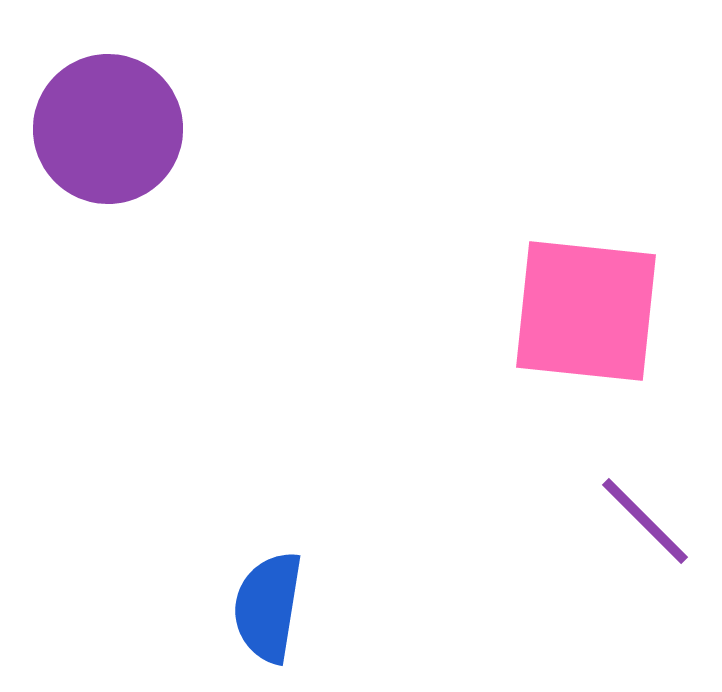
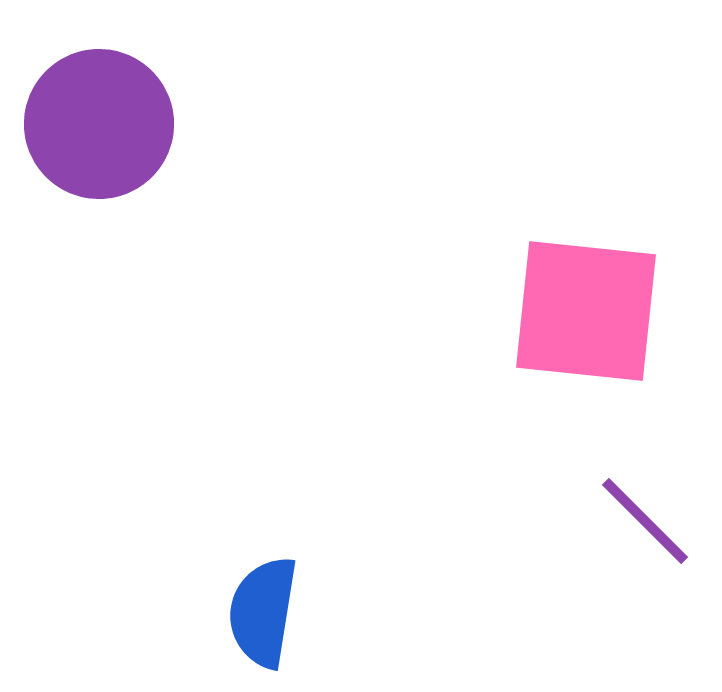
purple circle: moved 9 px left, 5 px up
blue semicircle: moved 5 px left, 5 px down
